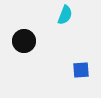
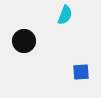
blue square: moved 2 px down
